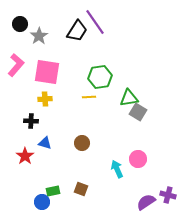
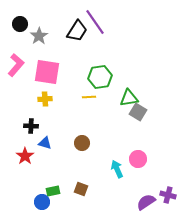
black cross: moved 5 px down
